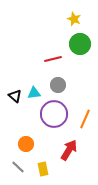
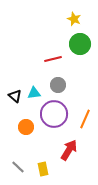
orange circle: moved 17 px up
